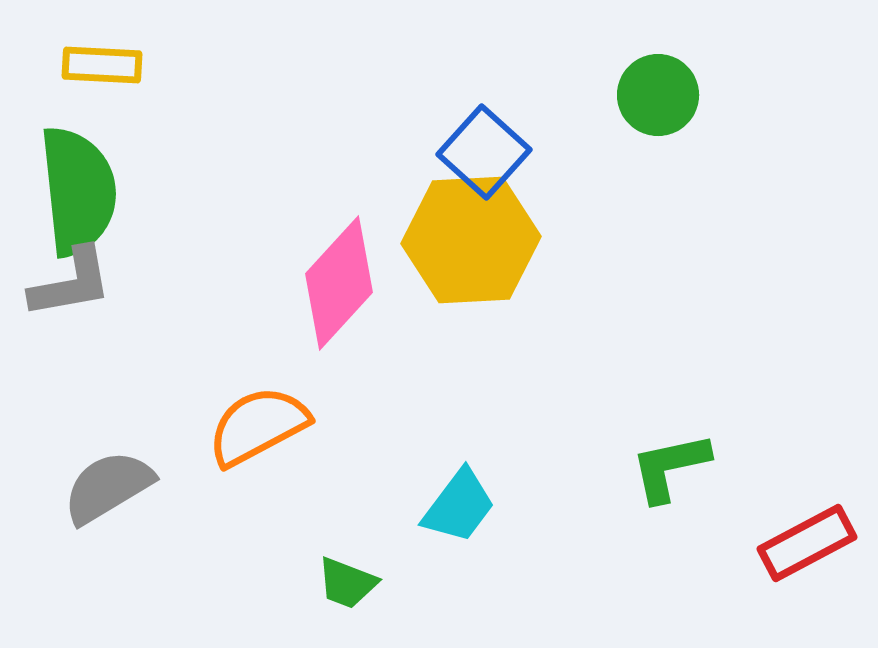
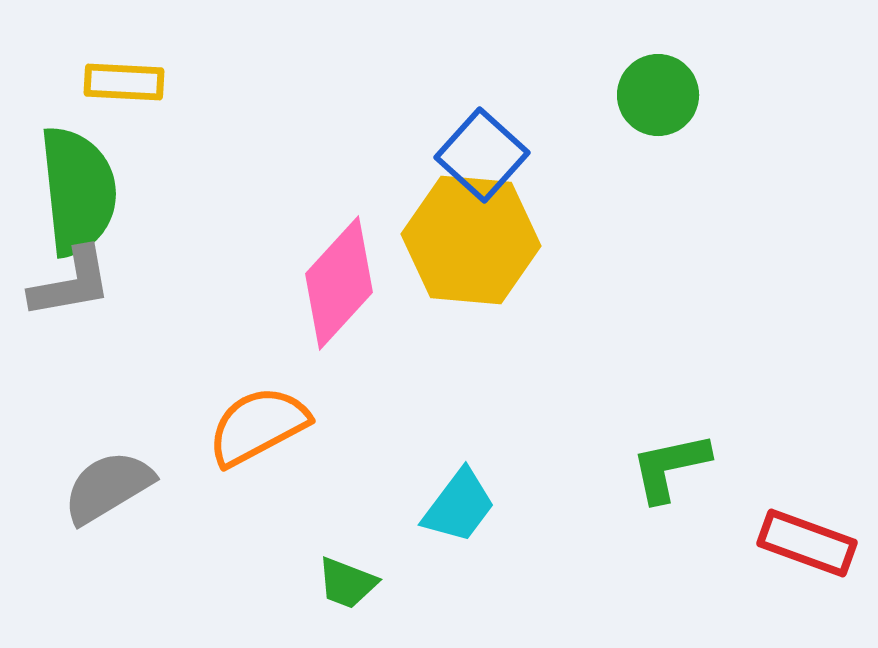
yellow rectangle: moved 22 px right, 17 px down
blue square: moved 2 px left, 3 px down
yellow hexagon: rotated 8 degrees clockwise
red rectangle: rotated 48 degrees clockwise
